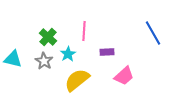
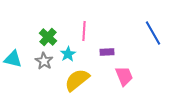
pink trapezoid: rotated 70 degrees counterclockwise
